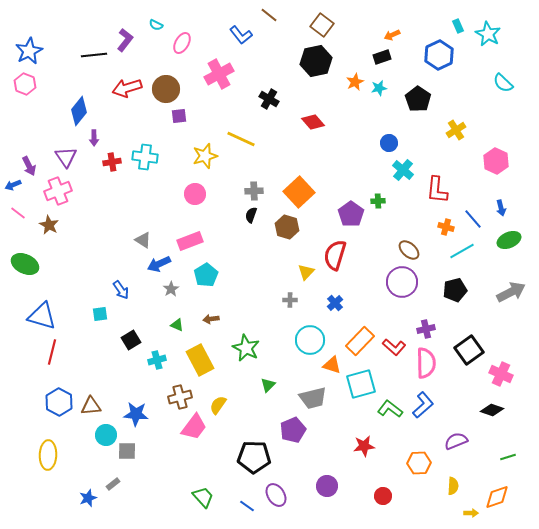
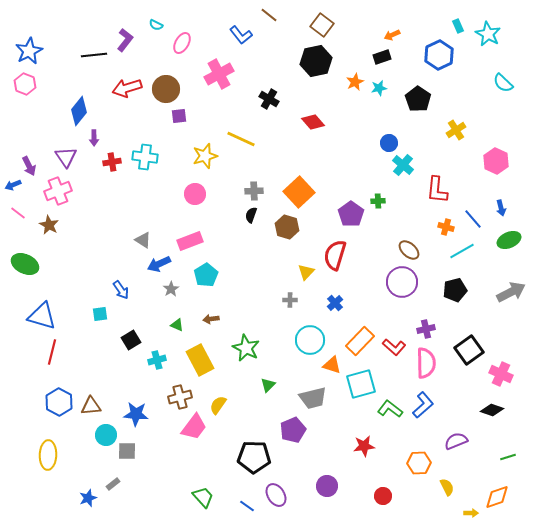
cyan cross at (403, 170): moved 5 px up
yellow semicircle at (453, 486): moved 6 px left, 1 px down; rotated 30 degrees counterclockwise
